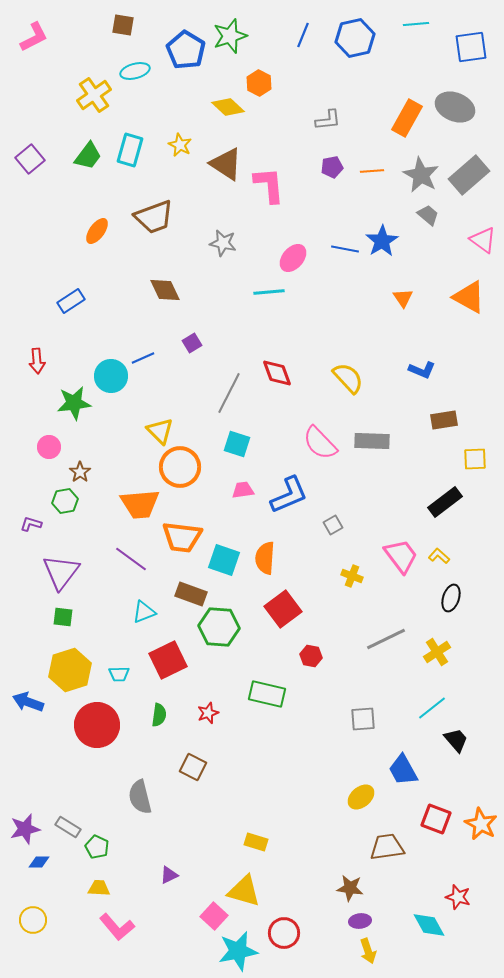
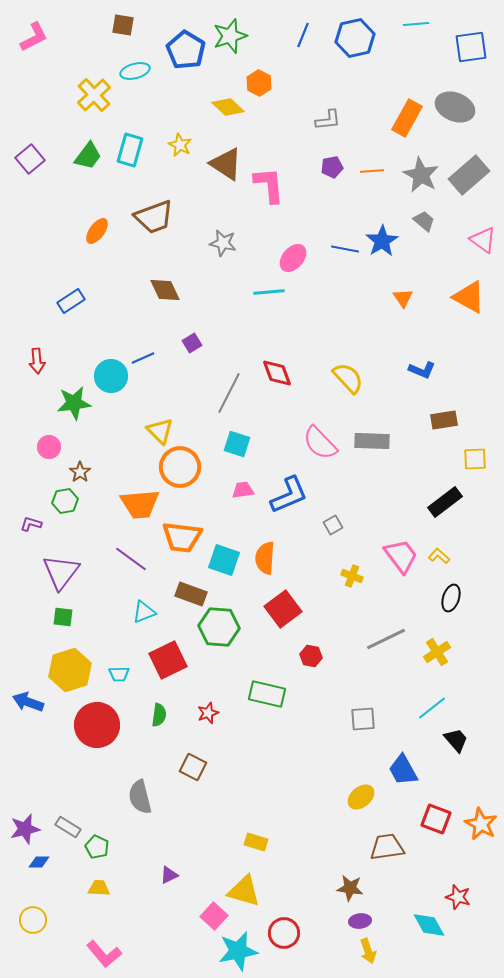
yellow cross at (94, 95): rotated 8 degrees counterclockwise
gray trapezoid at (428, 215): moved 4 px left, 6 px down
pink L-shape at (117, 927): moved 13 px left, 27 px down
